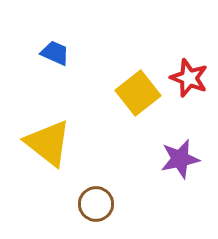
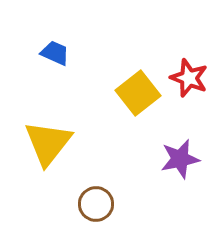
yellow triangle: rotated 30 degrees clockwise
